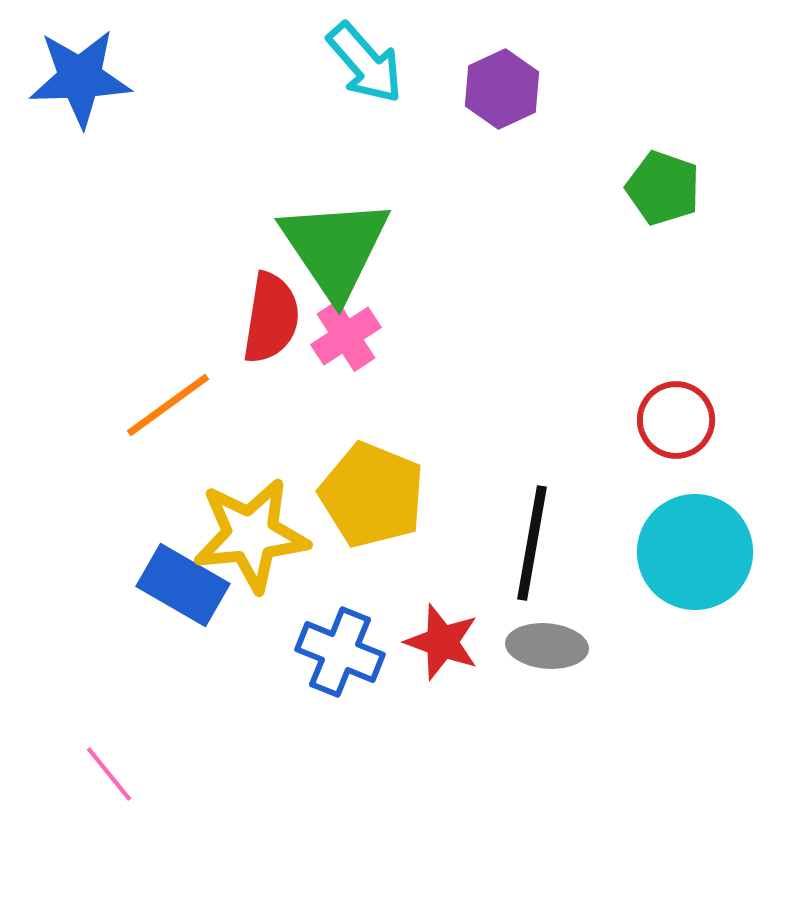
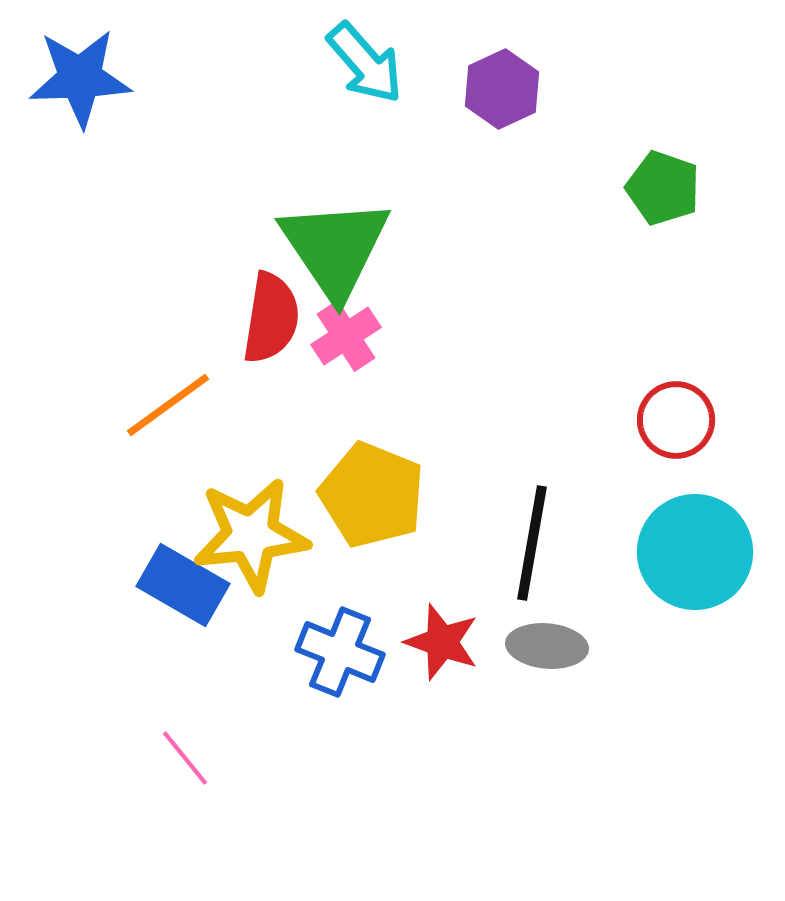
pink line: moved 76 px right, 16 px up
